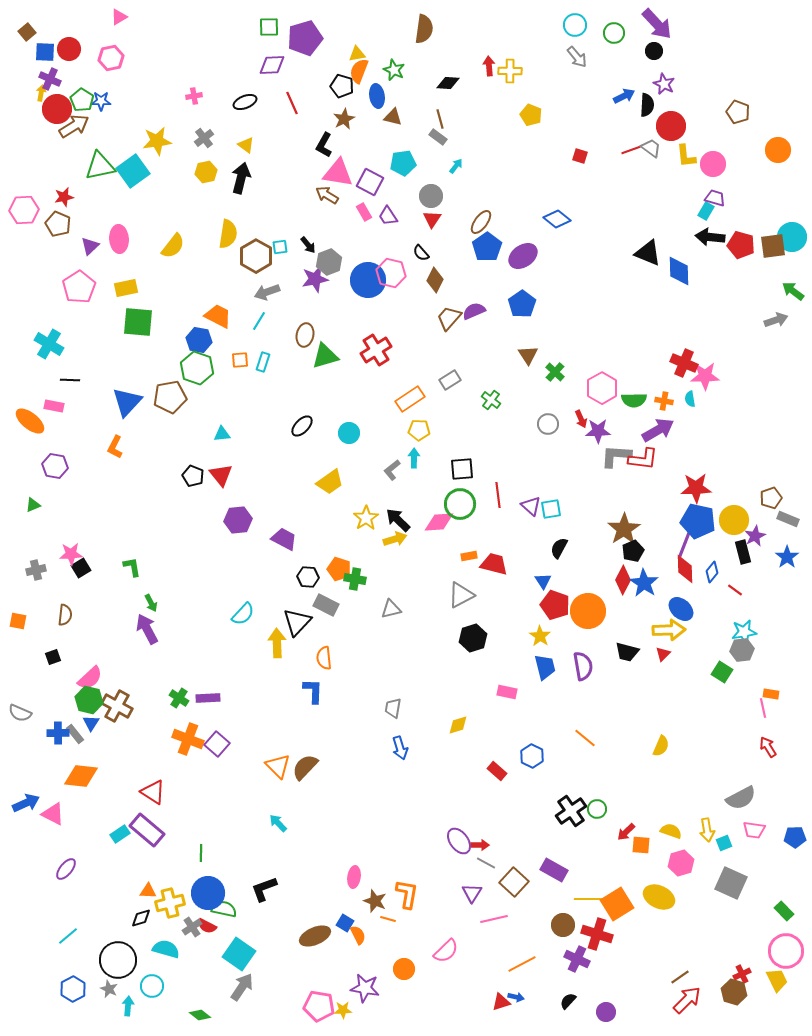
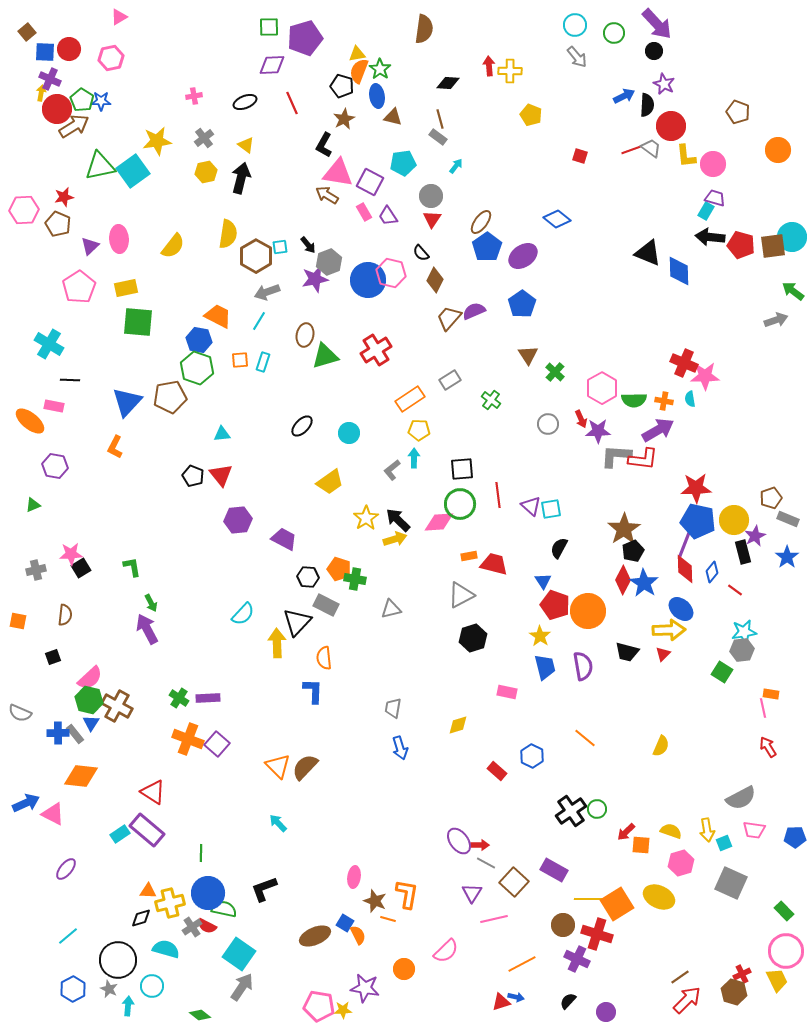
green star at (394, 70): moved 14 px left, 1 px up; rotated 10 degrees clockwise
